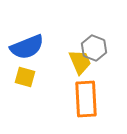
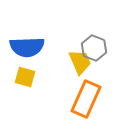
blue semicircle: rotated 20 degrees clockwise
orange rectangle: rotated 27 degrees clockwise
